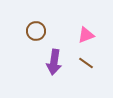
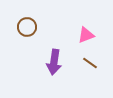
brown circle: moved 9 px left, 4 px up
brown line: moved 4 px right
